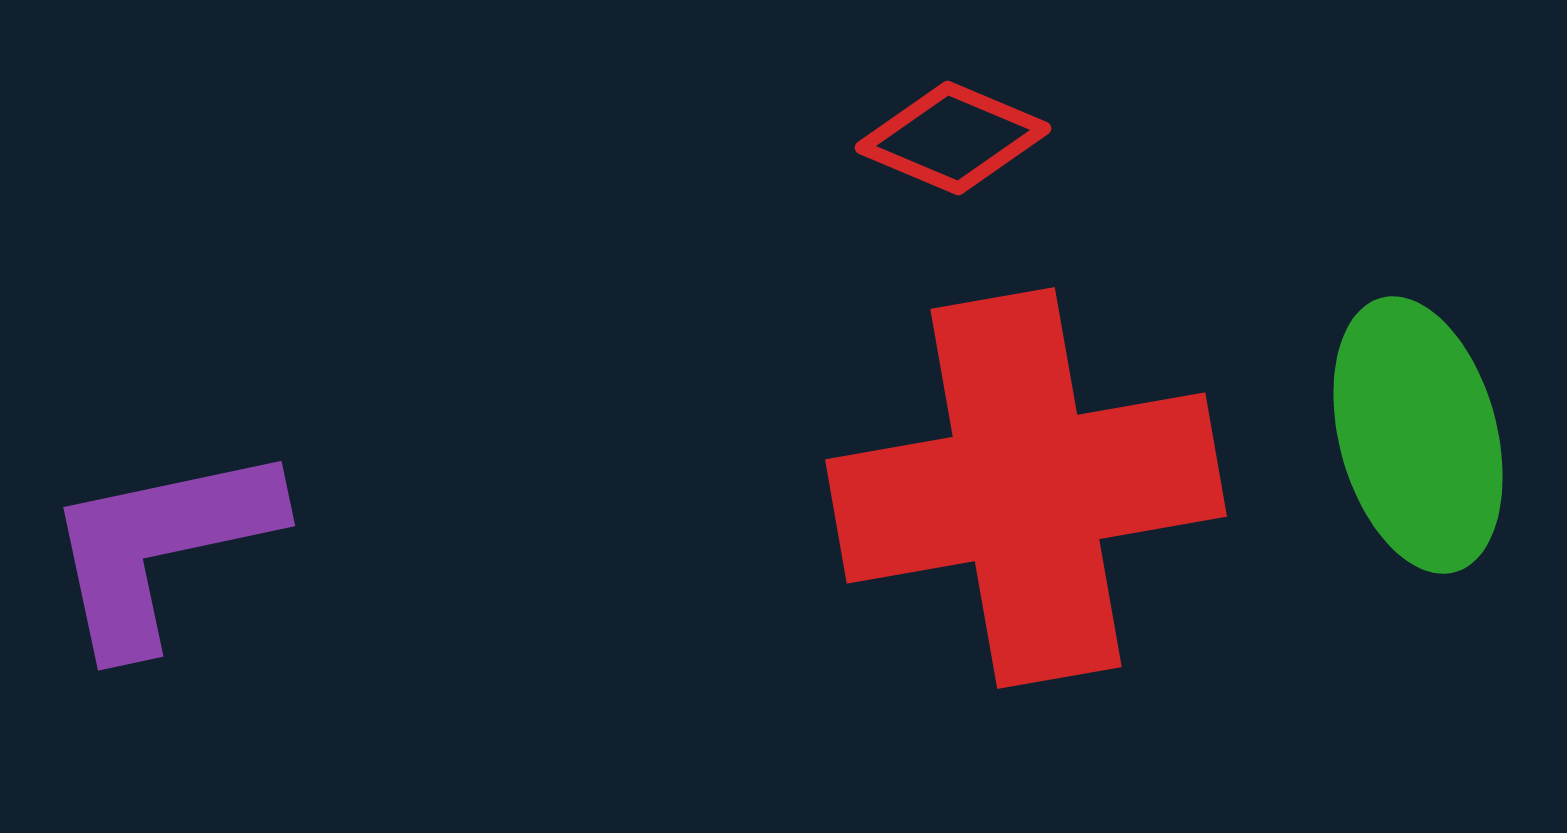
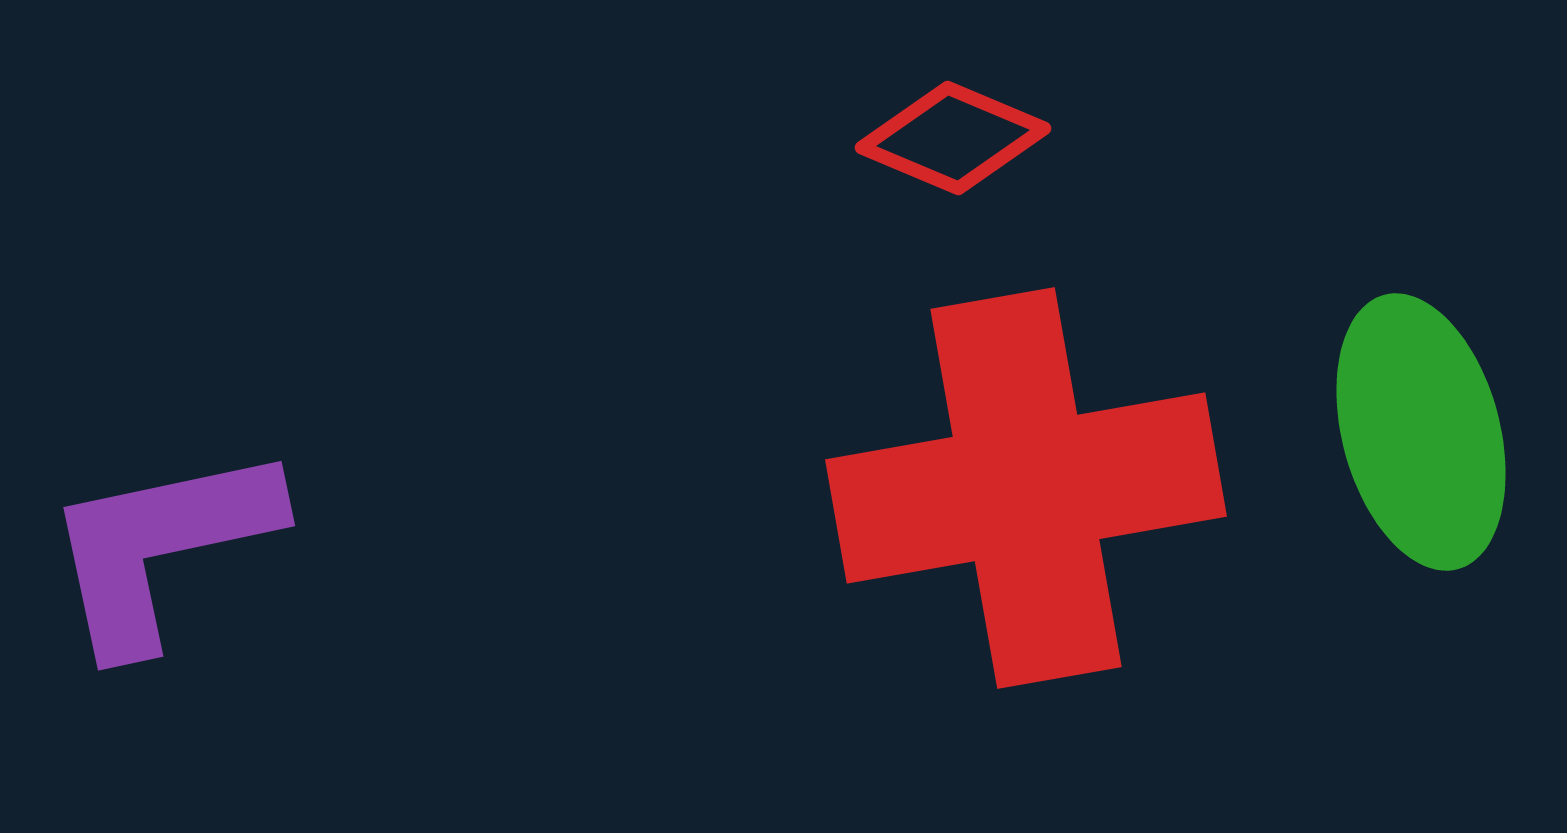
green ellipse: moved 3 px right, 3 px up
